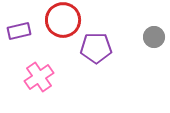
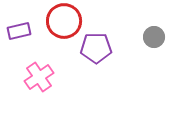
red circle: moved 1 px right, 1 px down
